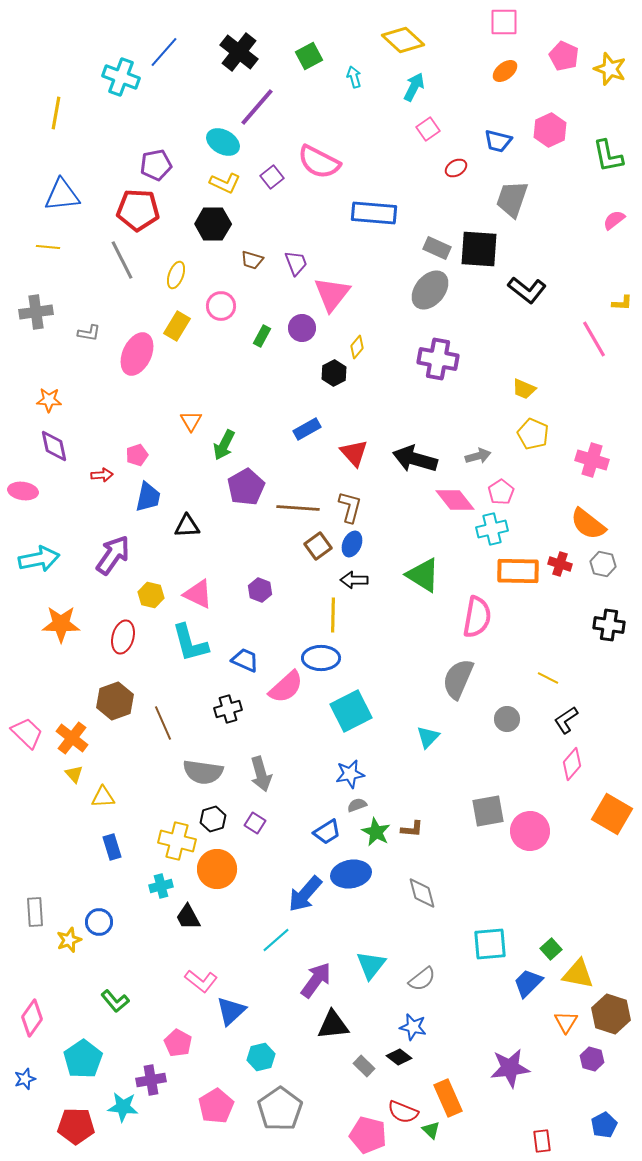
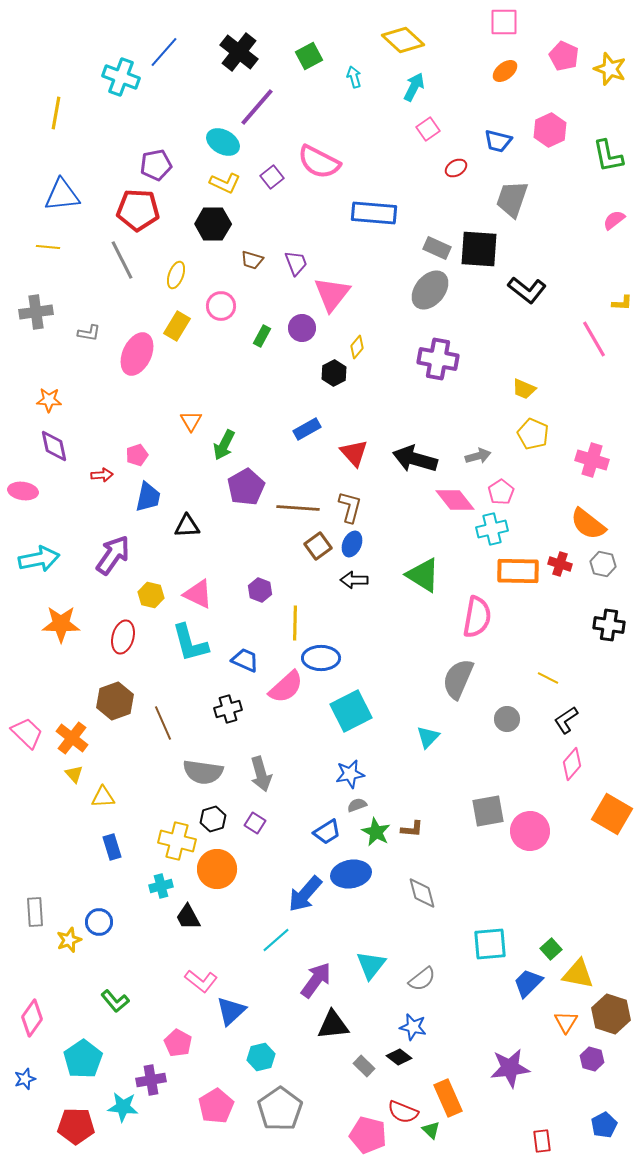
yellow line at (333, 615): moved 38 px left, 8 px down
